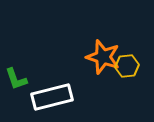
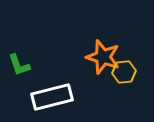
yellow hexagon: moved 3 px left, 6 px down
green L-shape: moved 3 px right, 14 px up
